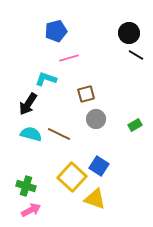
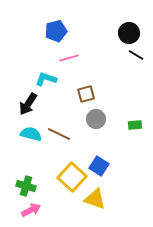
green rectangle: rotated 24 degrees clockwise
